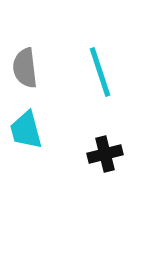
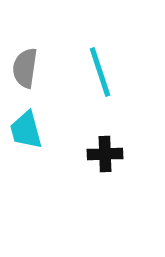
gray semicircle: rotated 15 degrees clockwise
black cross: rotated 12 degrees clockwise
